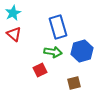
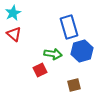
blue rectangle: moved 11 px right
green arrow: moved 2 px down
brown square: moved 2 px down
